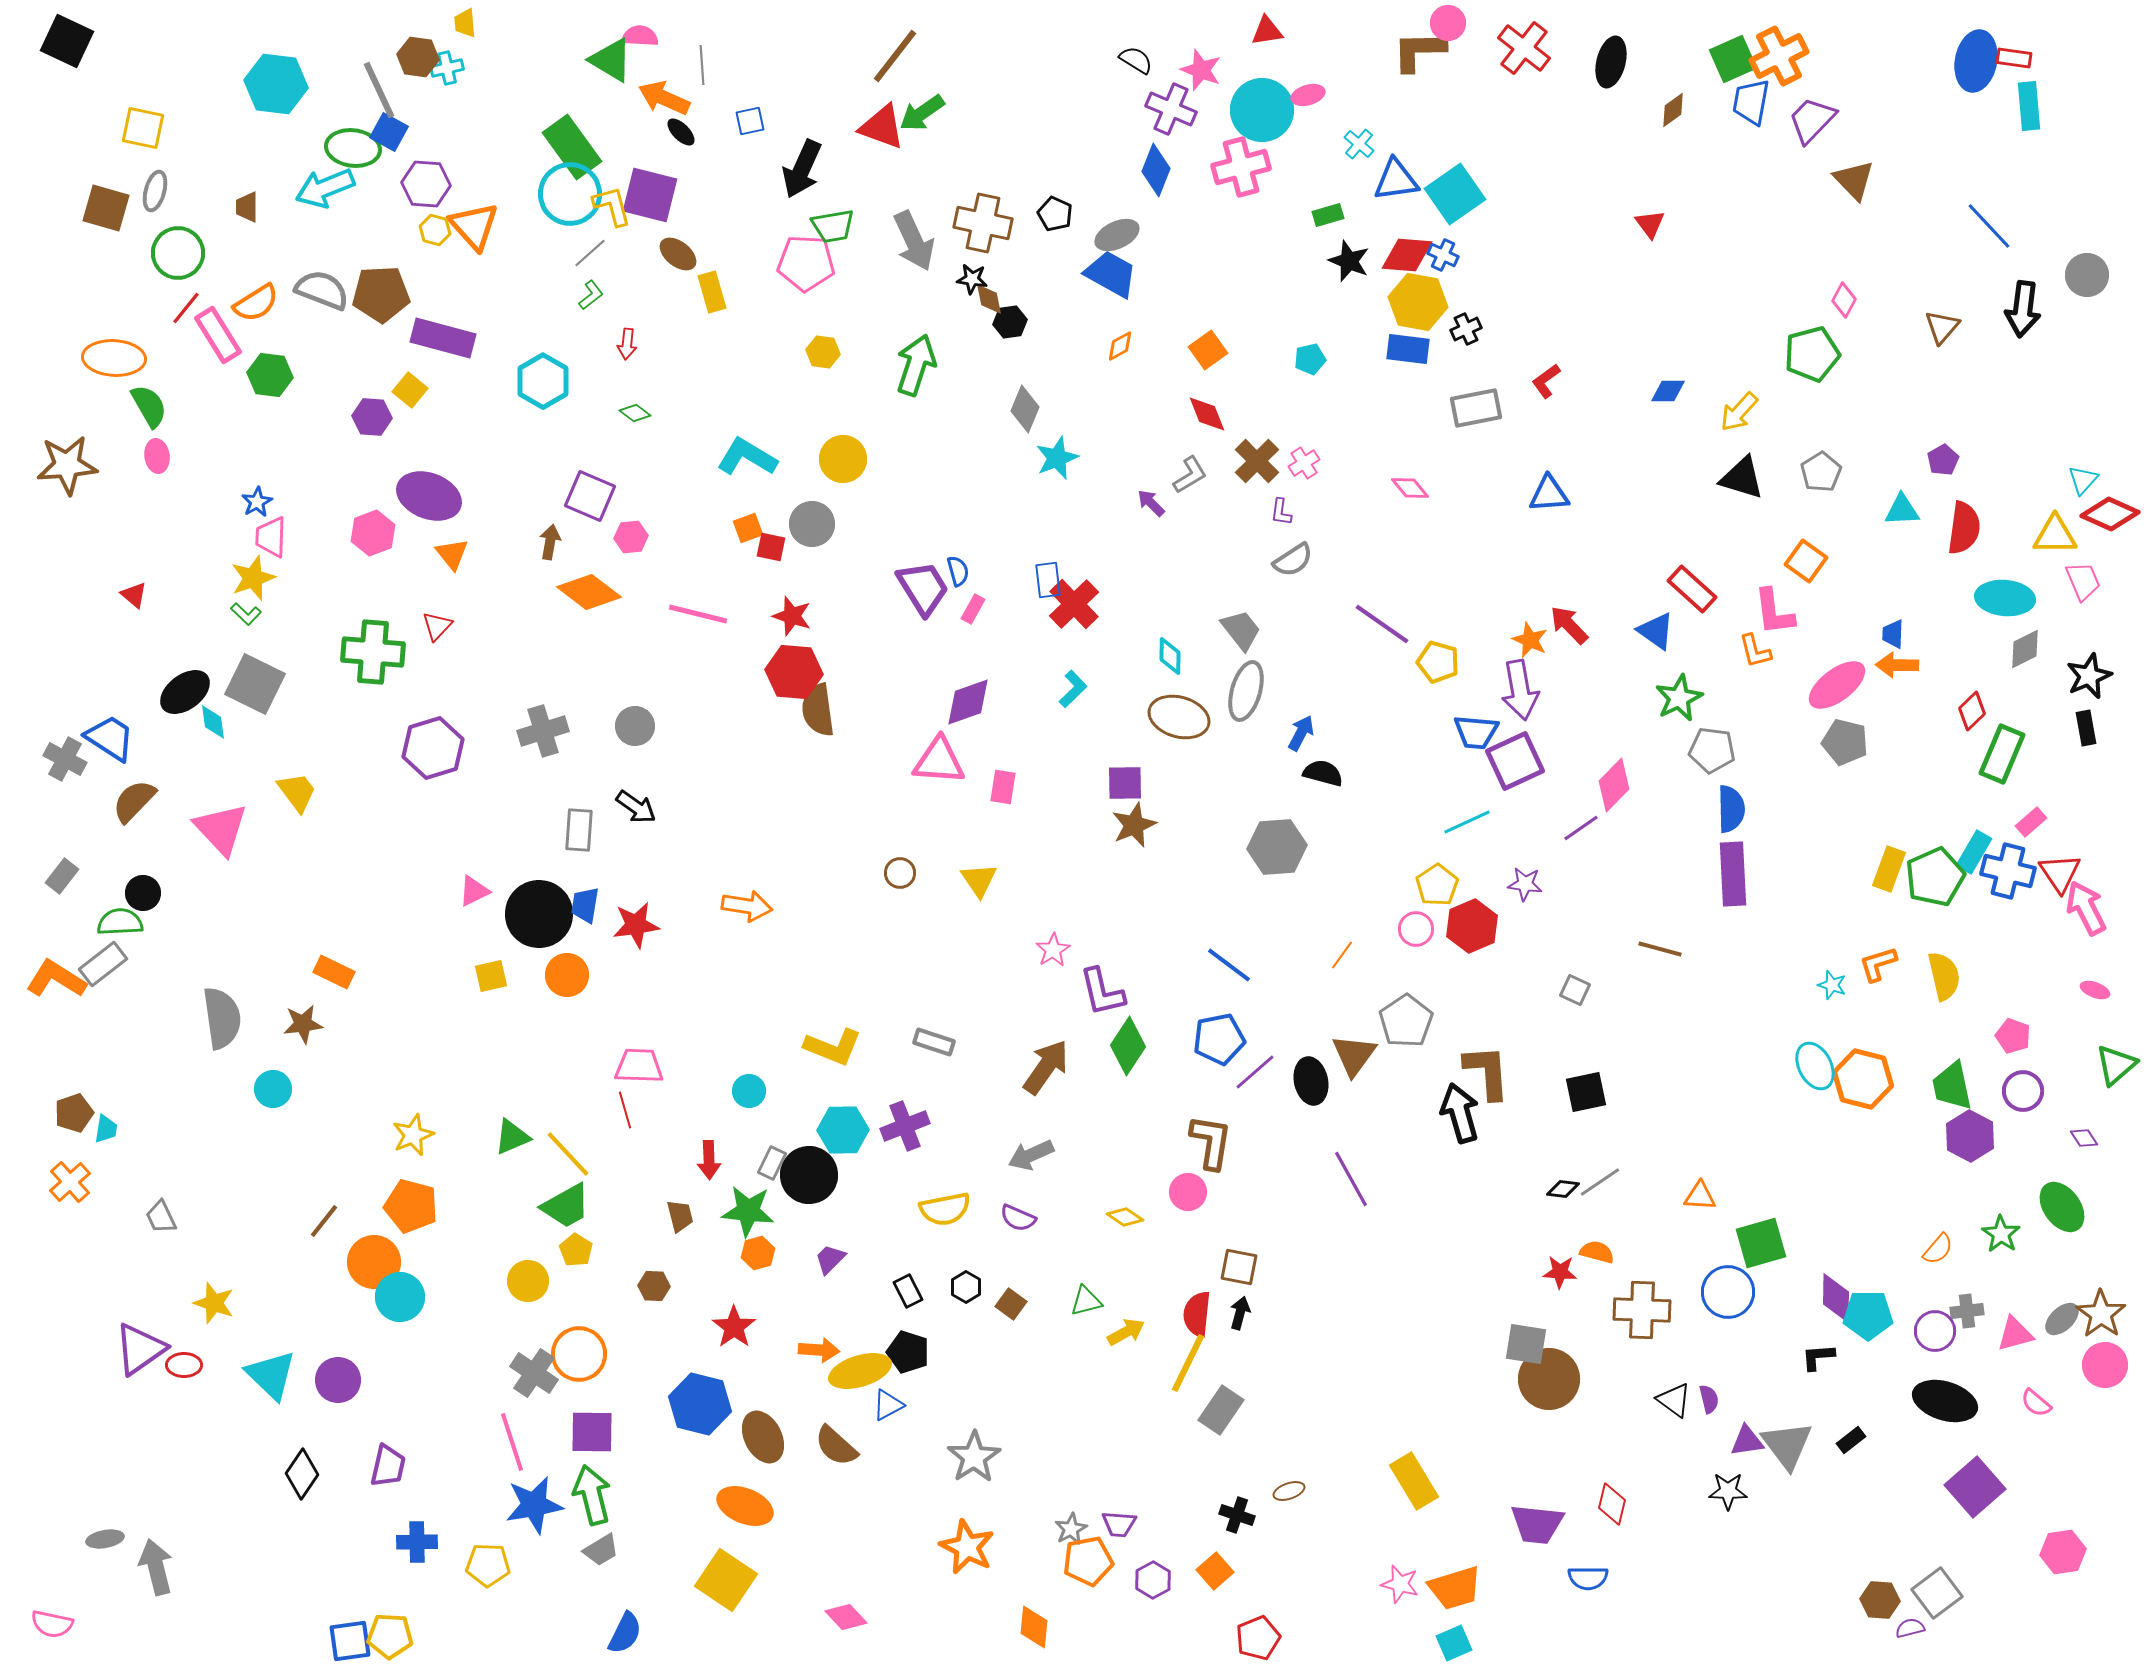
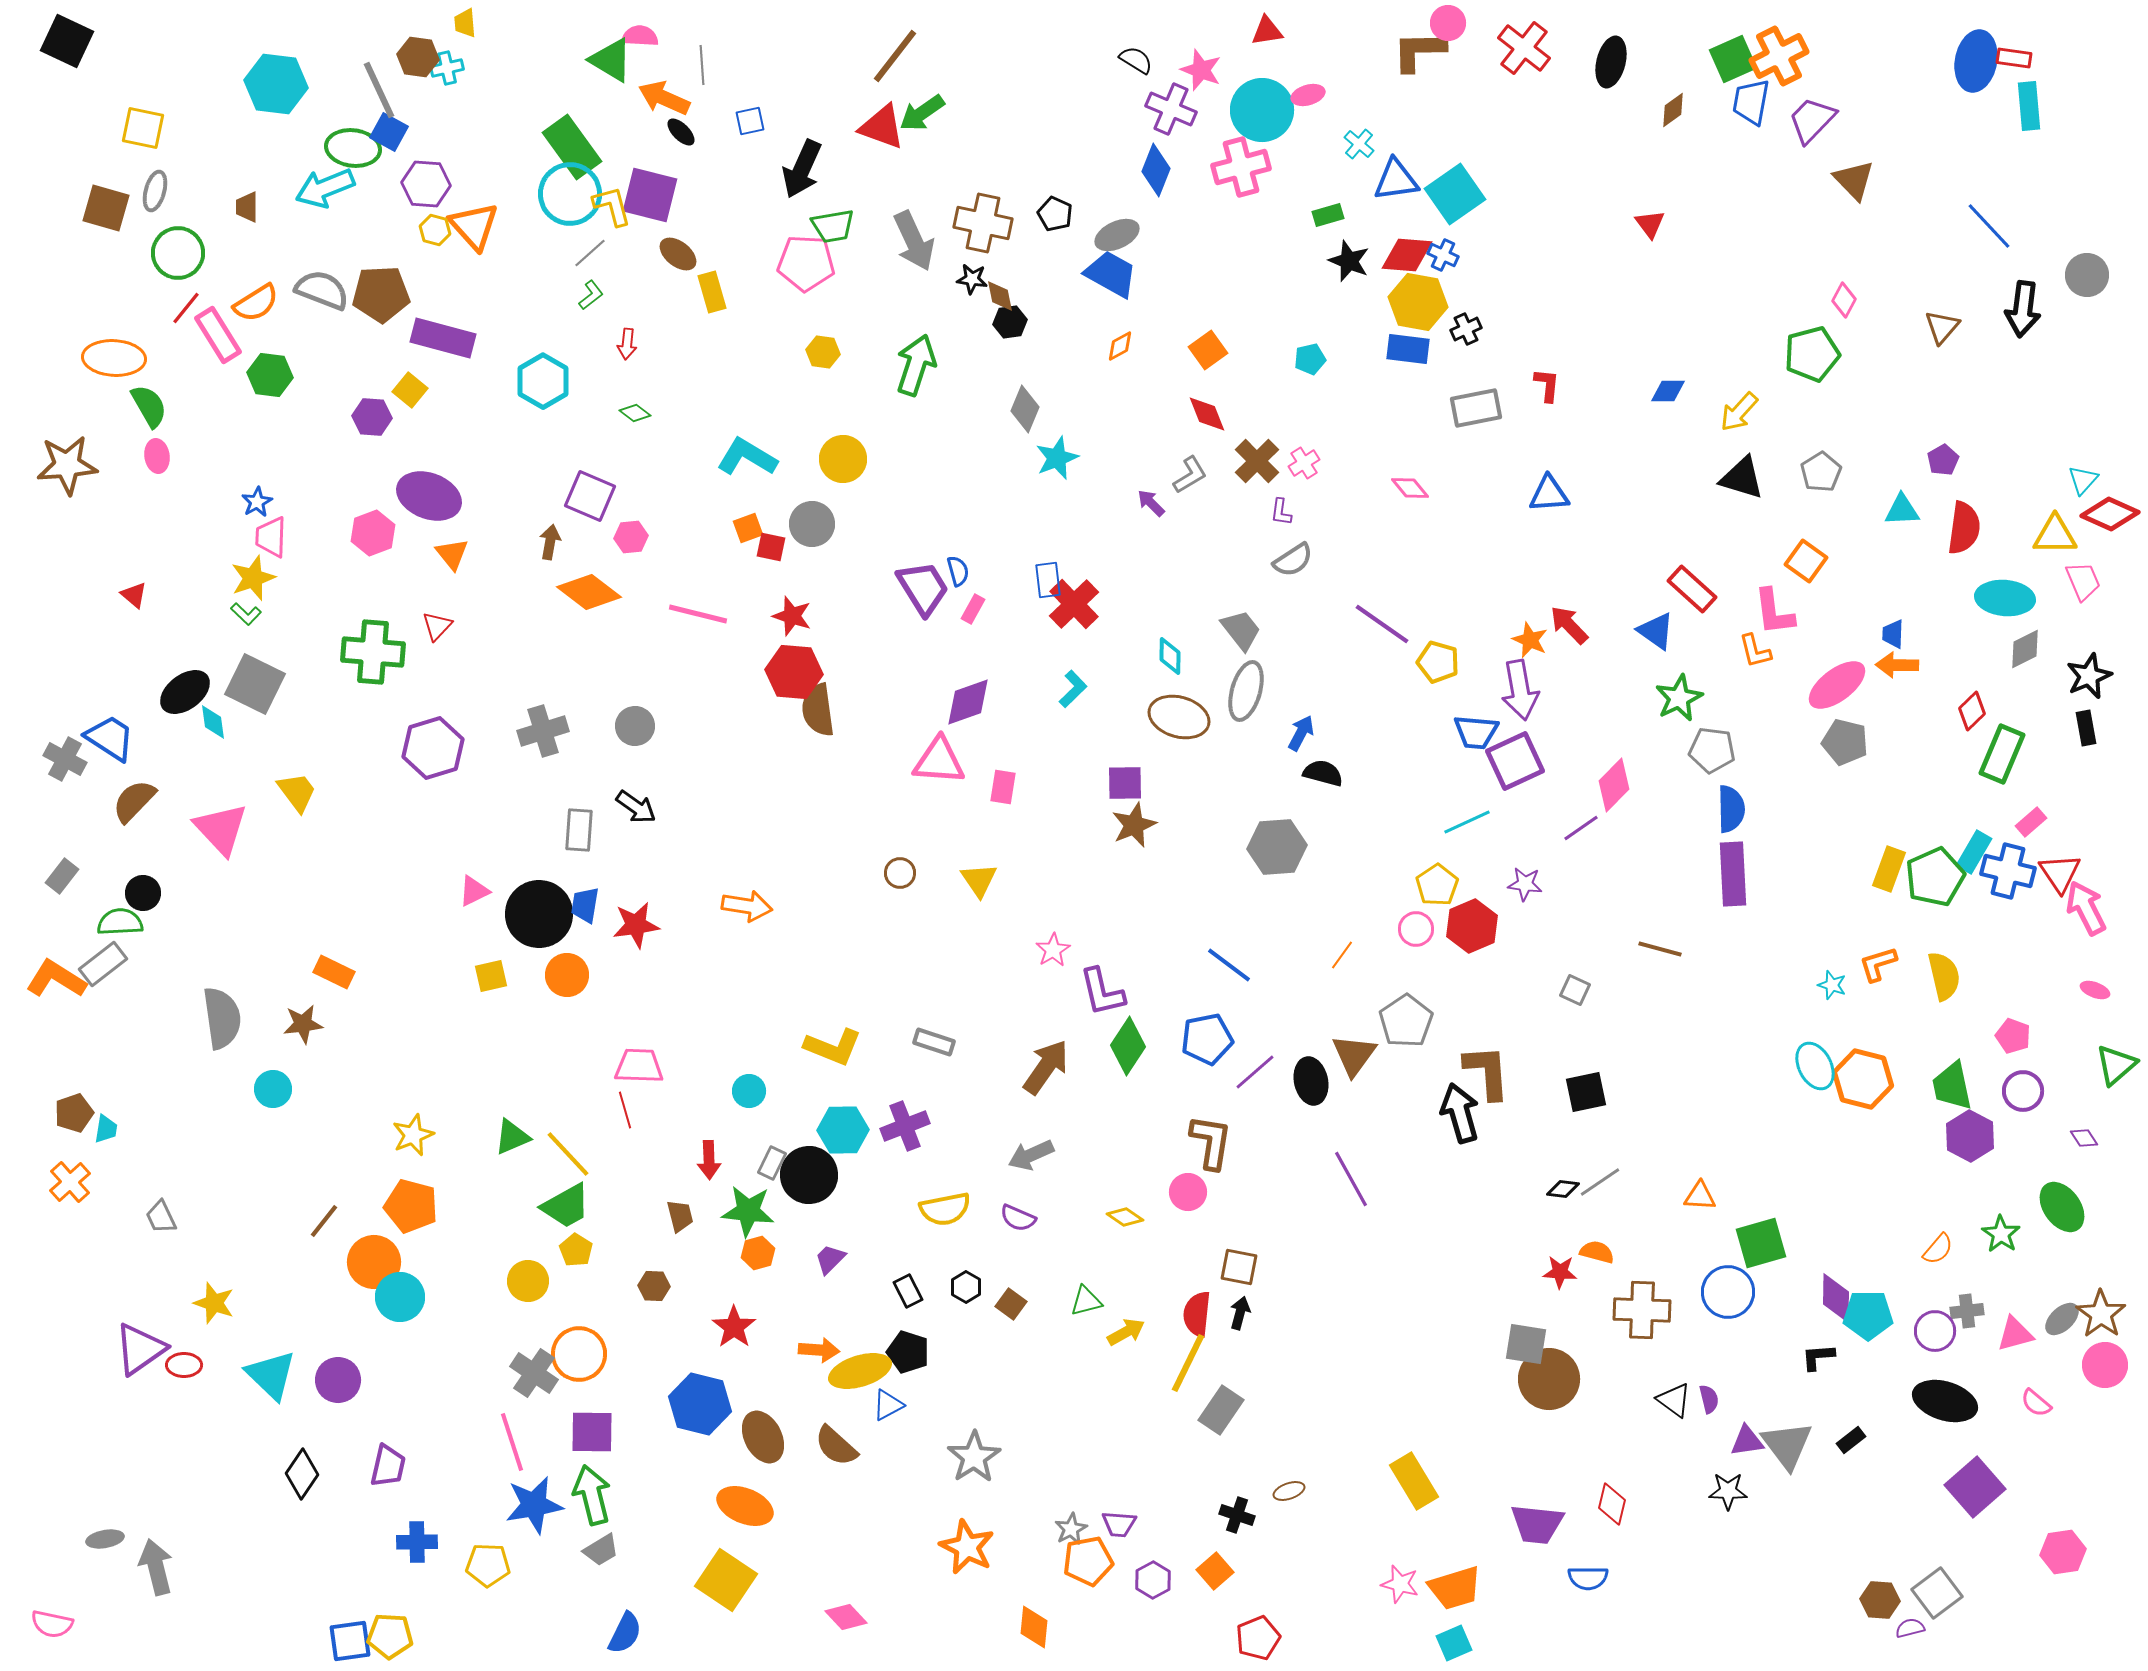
brown diamond at (989, 299): moved 11 px right, 3 px up
red L-shape at (1546, 381): moved 1 px right, 4 px down; rotated 132 degrees clockwise
blue pentagon at (1219, 1039): moved 12 px left
